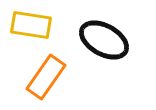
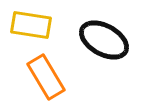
orange rectangle: rotated 66 degrees counterclockwise
